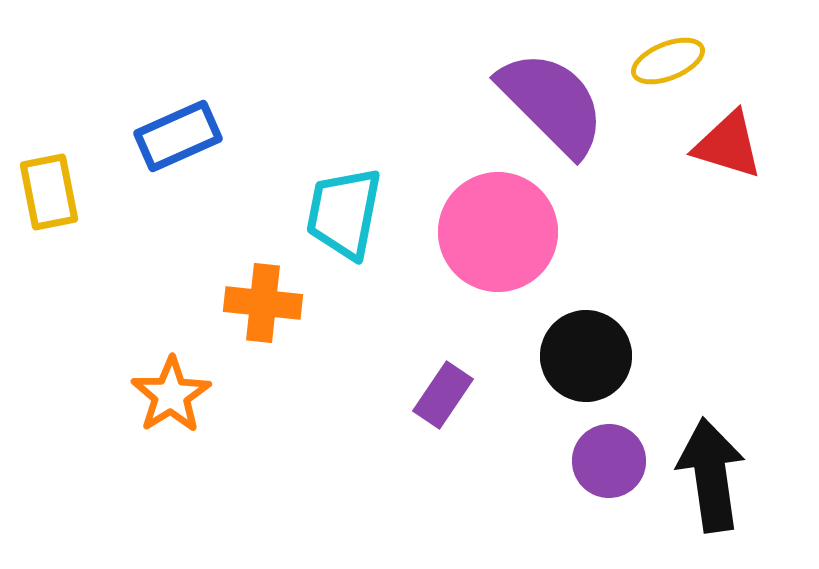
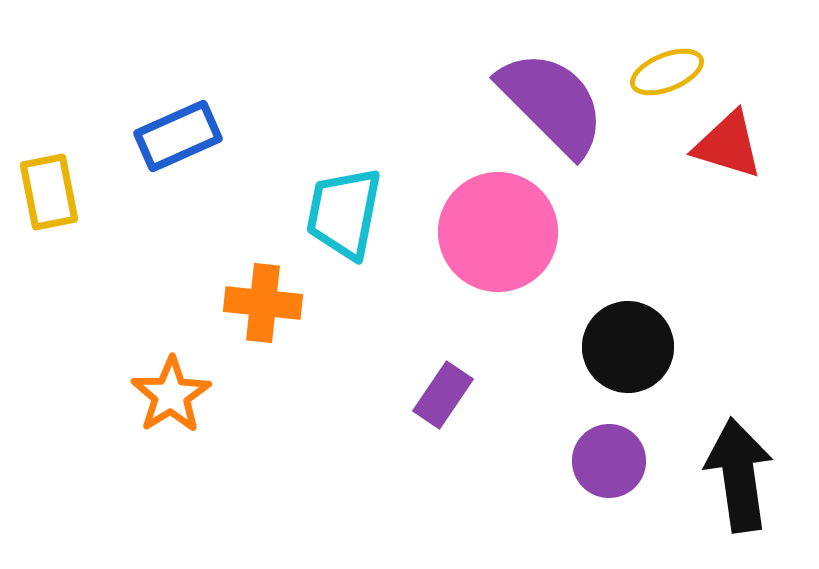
yellow ellipse: moved 1 px left, 11 px down
black circle: moved 42 px right, 9 px up
black arrow: moved 28 px right
